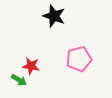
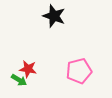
pink pentagon: moved 12 px down
red star: moved 3 px left, 3 px down
